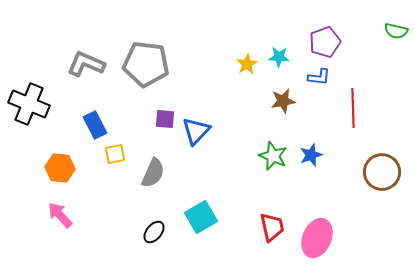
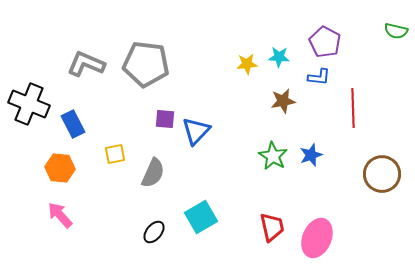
purple pentagon: rotated 24 degrees counterclockwise
yellow star: rotated 25 degrees clockwise
blue rectangle: moved 22 px left, 1 px up
green star: rotated 8 degrees clockwise
brown circle: moved 2 px down
